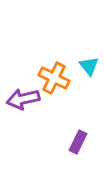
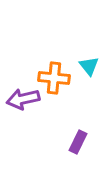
orange cross: rotated 20 degrees counterclockwise
